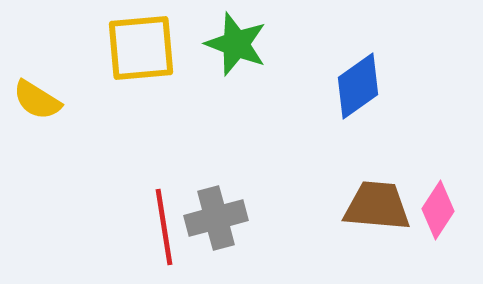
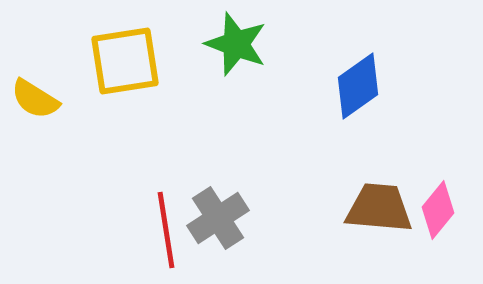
yellow square: moved 16 px left, 13 px down; rotated 4 degrees counterclockwise
yellow semicircle: moved 2 px left, 1 px up
brown trapezoid: moved 2 px right, 2 px down
pink diamond: rotated 6 degrees clockwise
gray cross: moved 2 px right; rotated 18 degrees counterclockwise
red line: moved 2 px right, 3 px down
